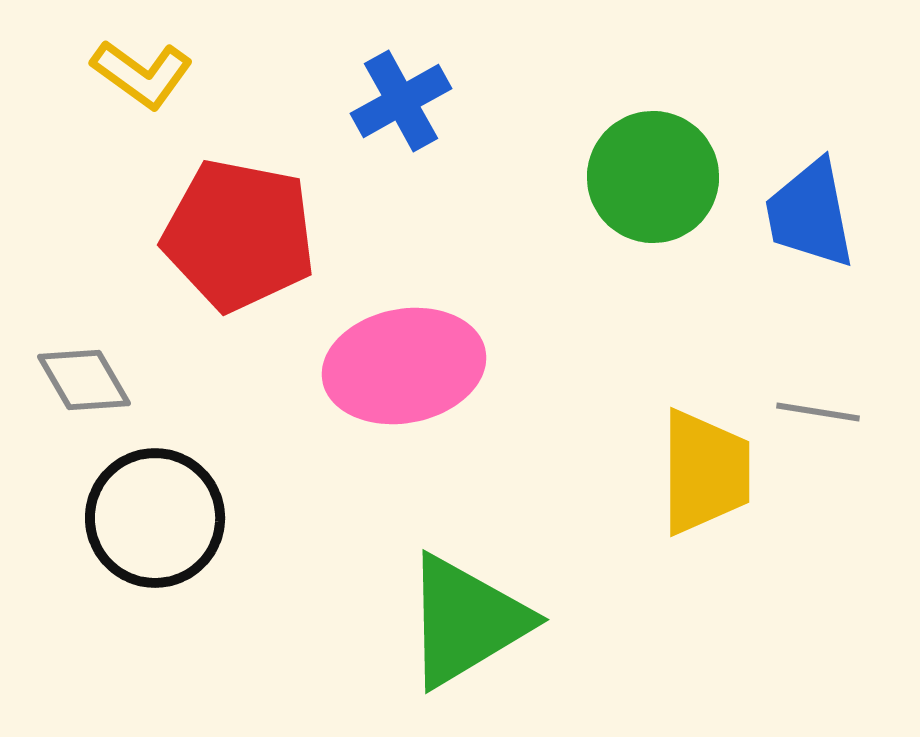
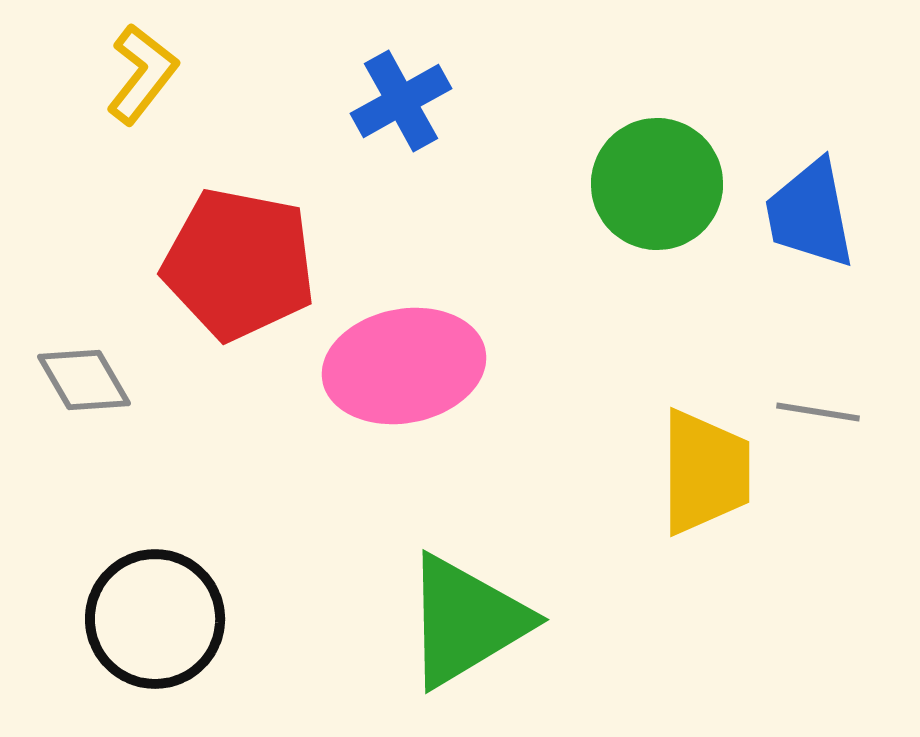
yellow L-shape: rotated 88 degrees counterclockwise
green circle: moved 4 px right, 7 px down
red pentagon: moved 29 px down
black circle: moved 101 px down
